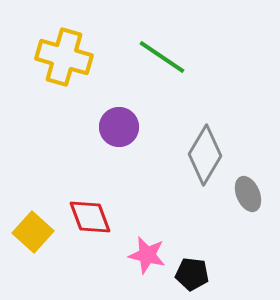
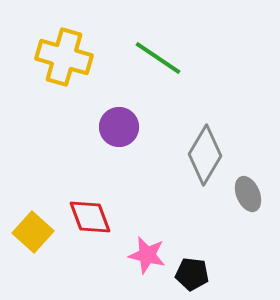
green line: moved 4 px left, 1 px down
